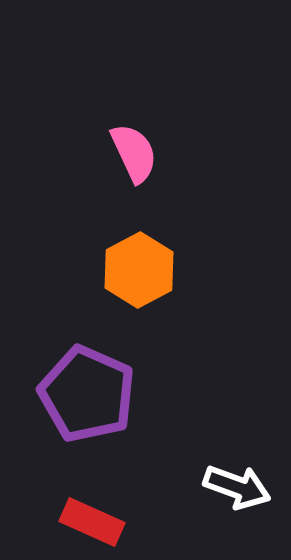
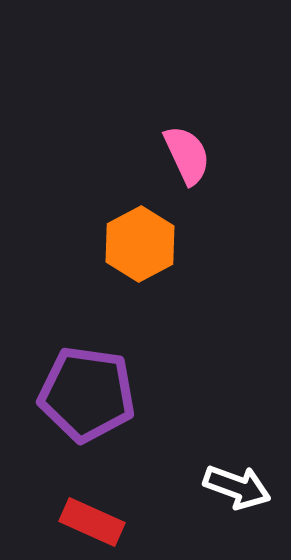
pink semicircle: moved 53 px right, 2 px down
orange hexagon: moved 1 px right, 26 px up
purple pentagon: rotated 16 degrees counterclockwise
